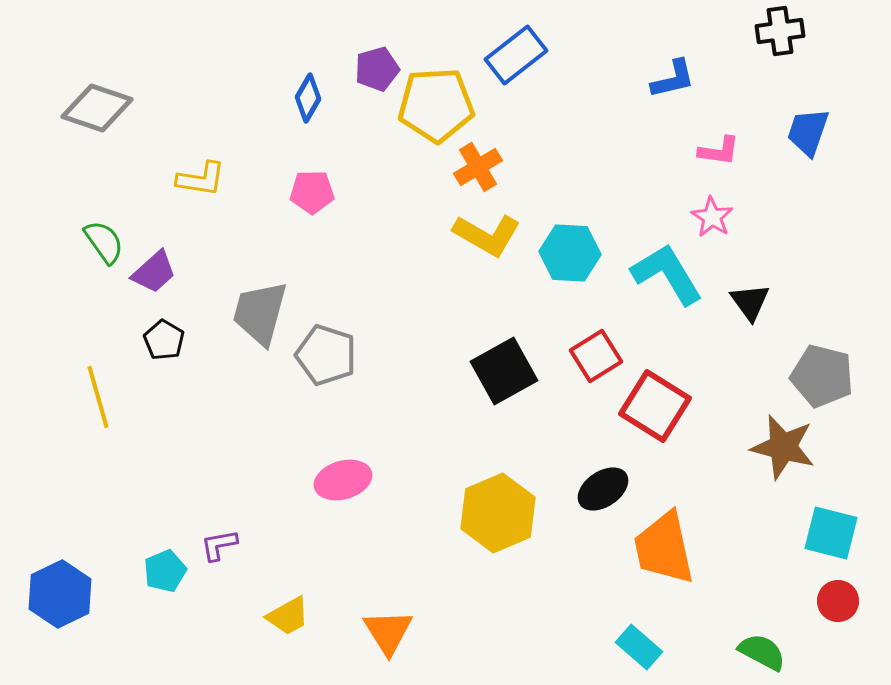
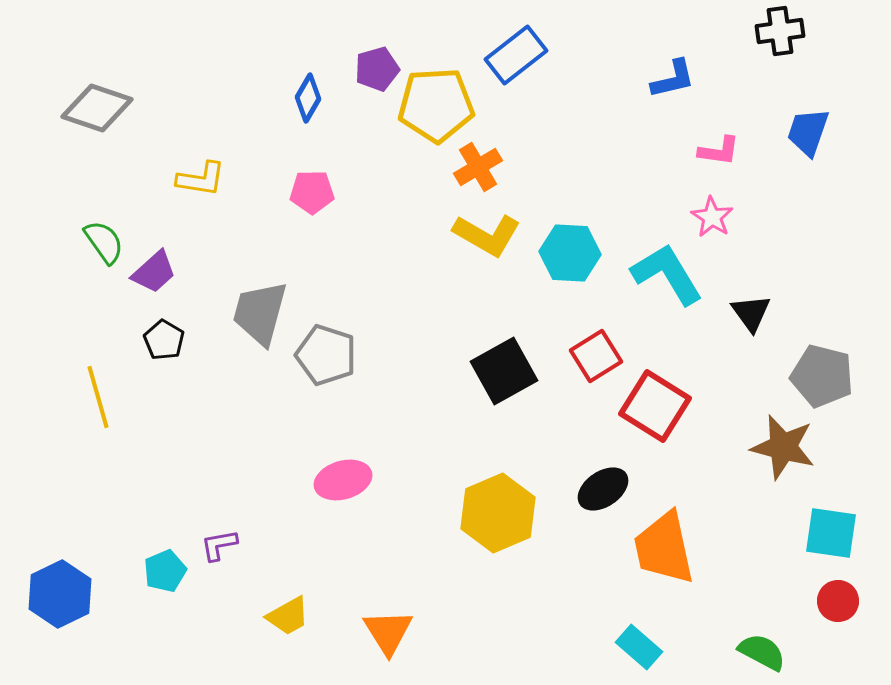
black triangle at (750, 302): moved 1 px right, 11 px down
cyan square at (831, 533): rotated 6 degrees counterclockwise
